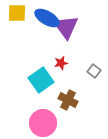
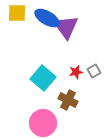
red star: moved 15 px right, 9 px down
gray square: rotated 24 degrees clockwise
cyan square: moved 2 px right, 2 px up; rotated 15 degrees counterclockwise
